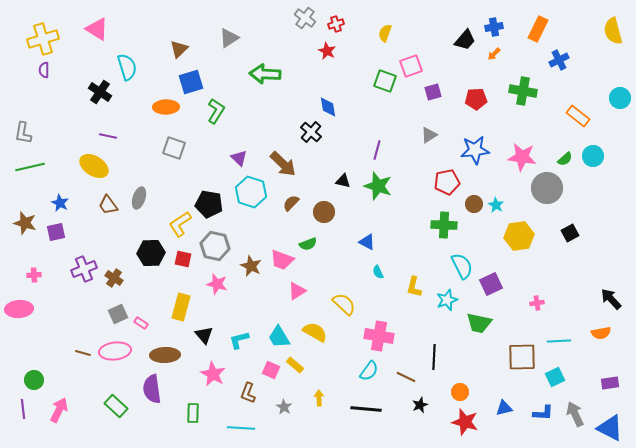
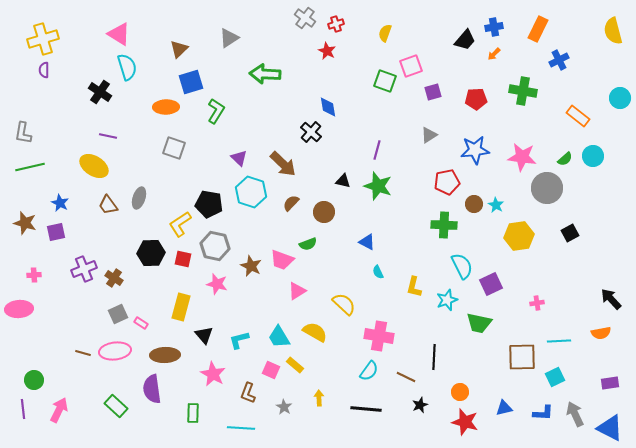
pink triangle at (97, 29): moved 22 px right, 5 px down
